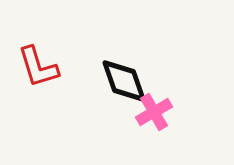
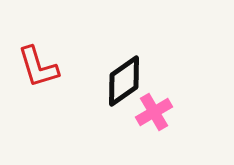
black diamond: rotated 74 degrees clockwise
